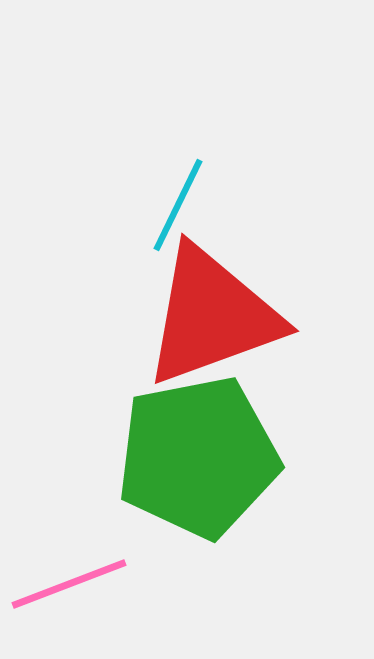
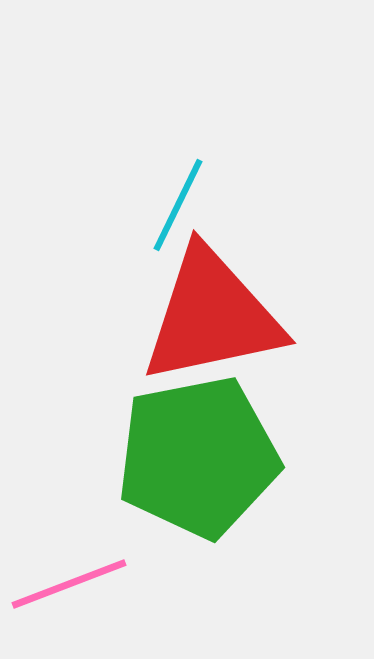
red triangle: rotated 8 degrees clockwise
